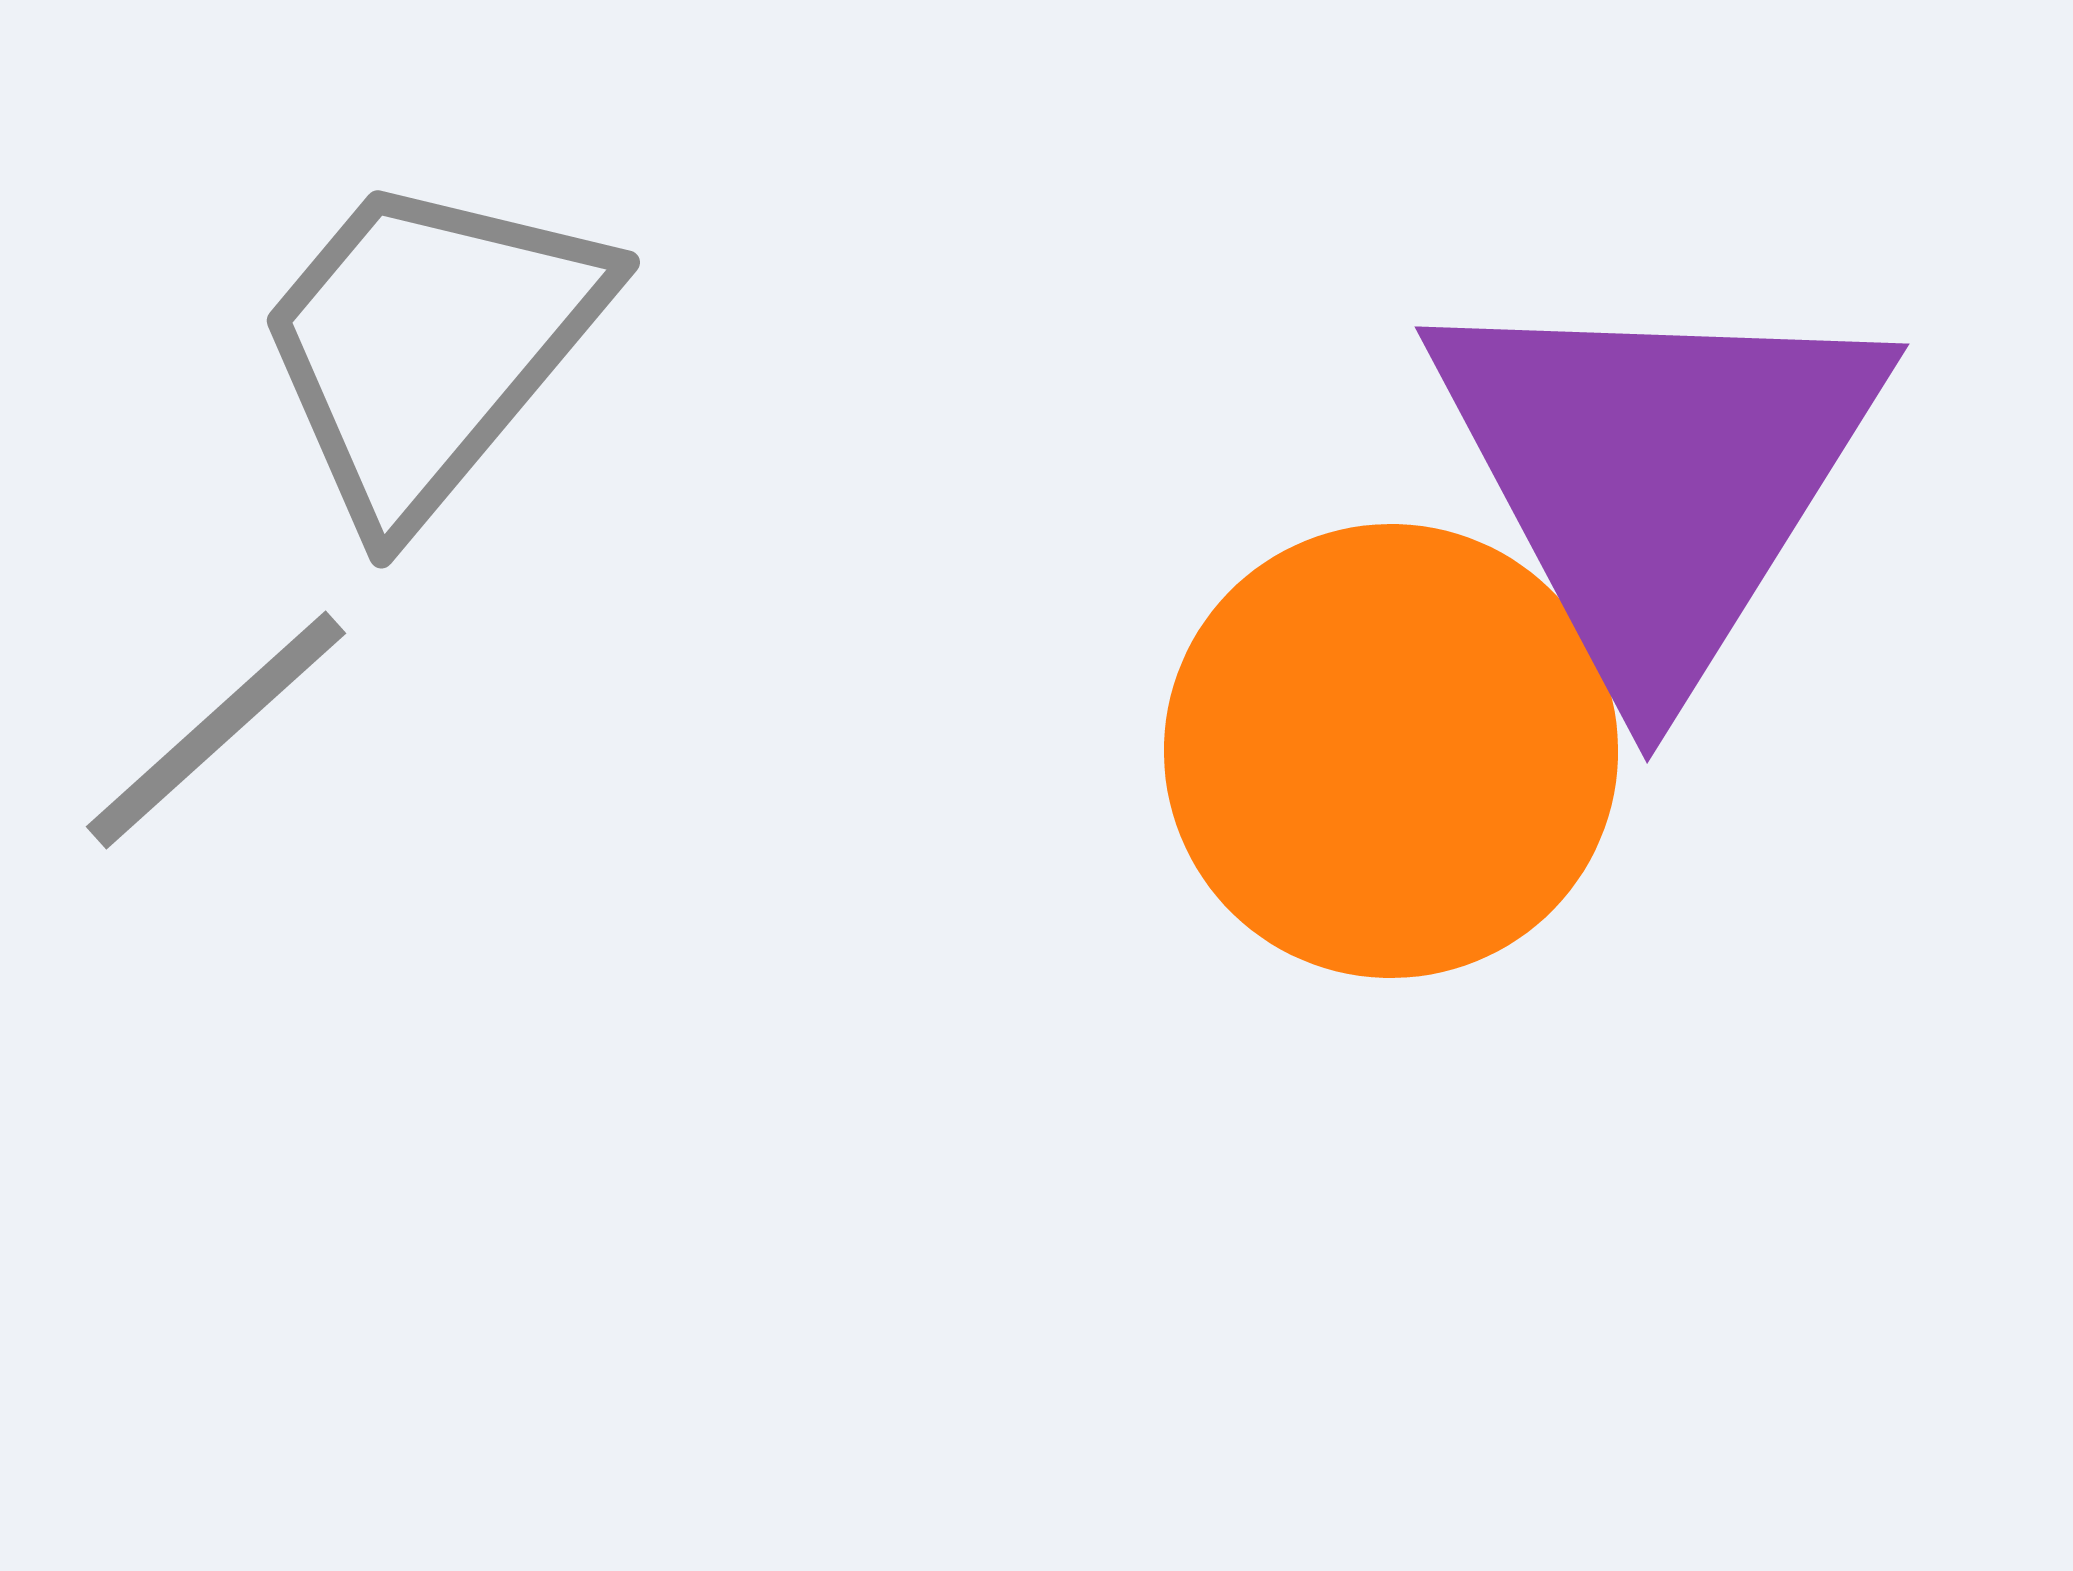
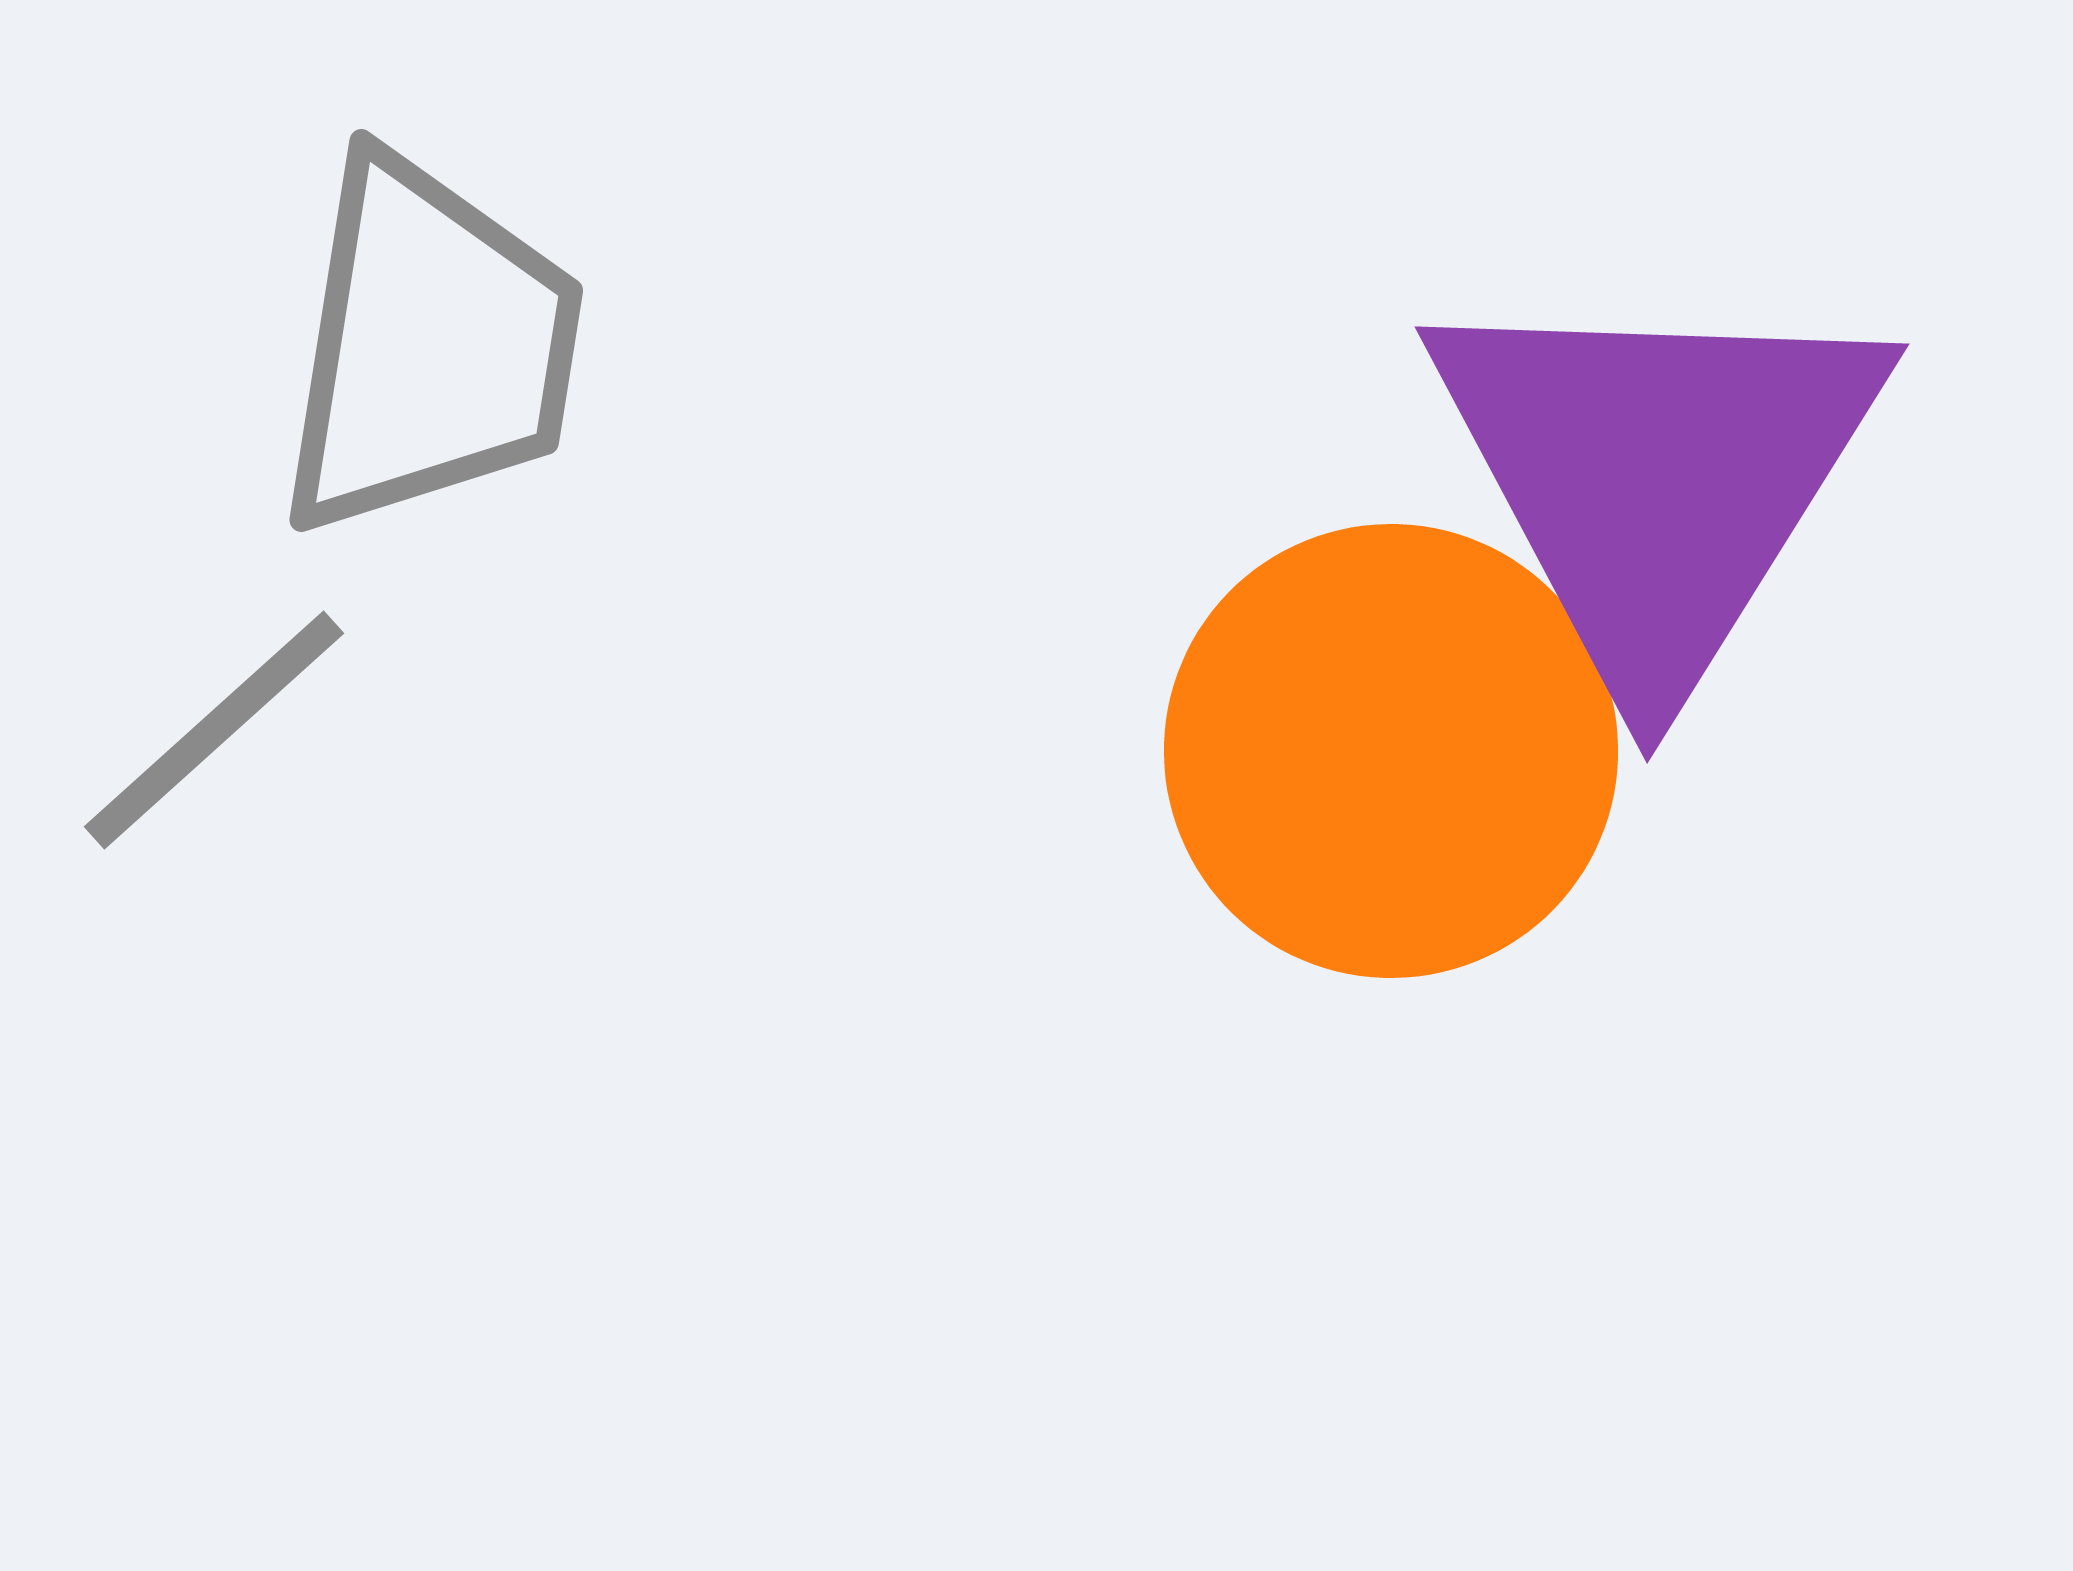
gray trapezoid: rotated 149 degrees clockwise
gray line: moved 2 px left
